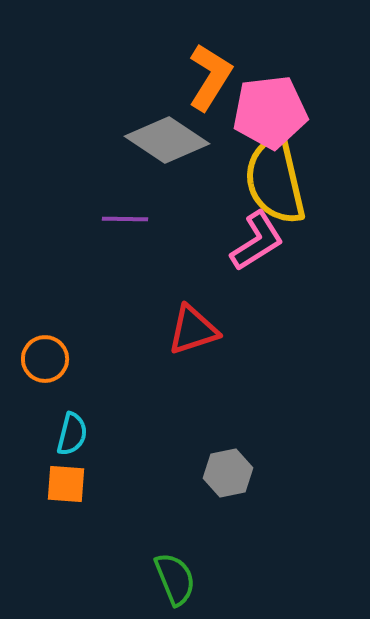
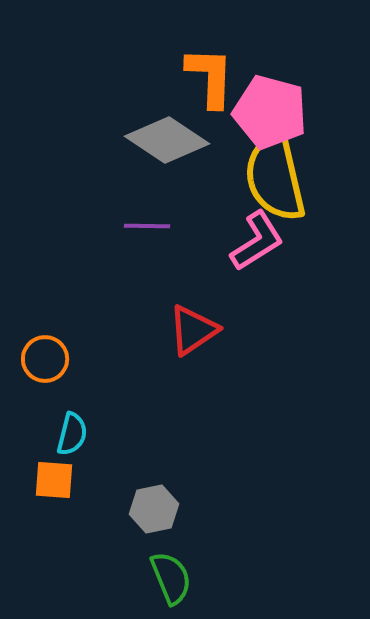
orange L-shape: rotated 30 degrees counterclockwise
pink pentagon: rotated 22 degrees clockwise
yellow semicircle: moved 3 px up
purple line: moved 22 px right, 7 px down
red triangle: rotated 16 degrees counterclockwise
gray hexagon: moved 74 px left, 36 px down
orange square: moved 12 px left, 4 px up
green semicircle: moved 4 px left, 1 px up
